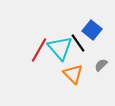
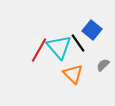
cyan triangle: moved 1 px left, 1 px up
gray semicircle: moved 2 px right
